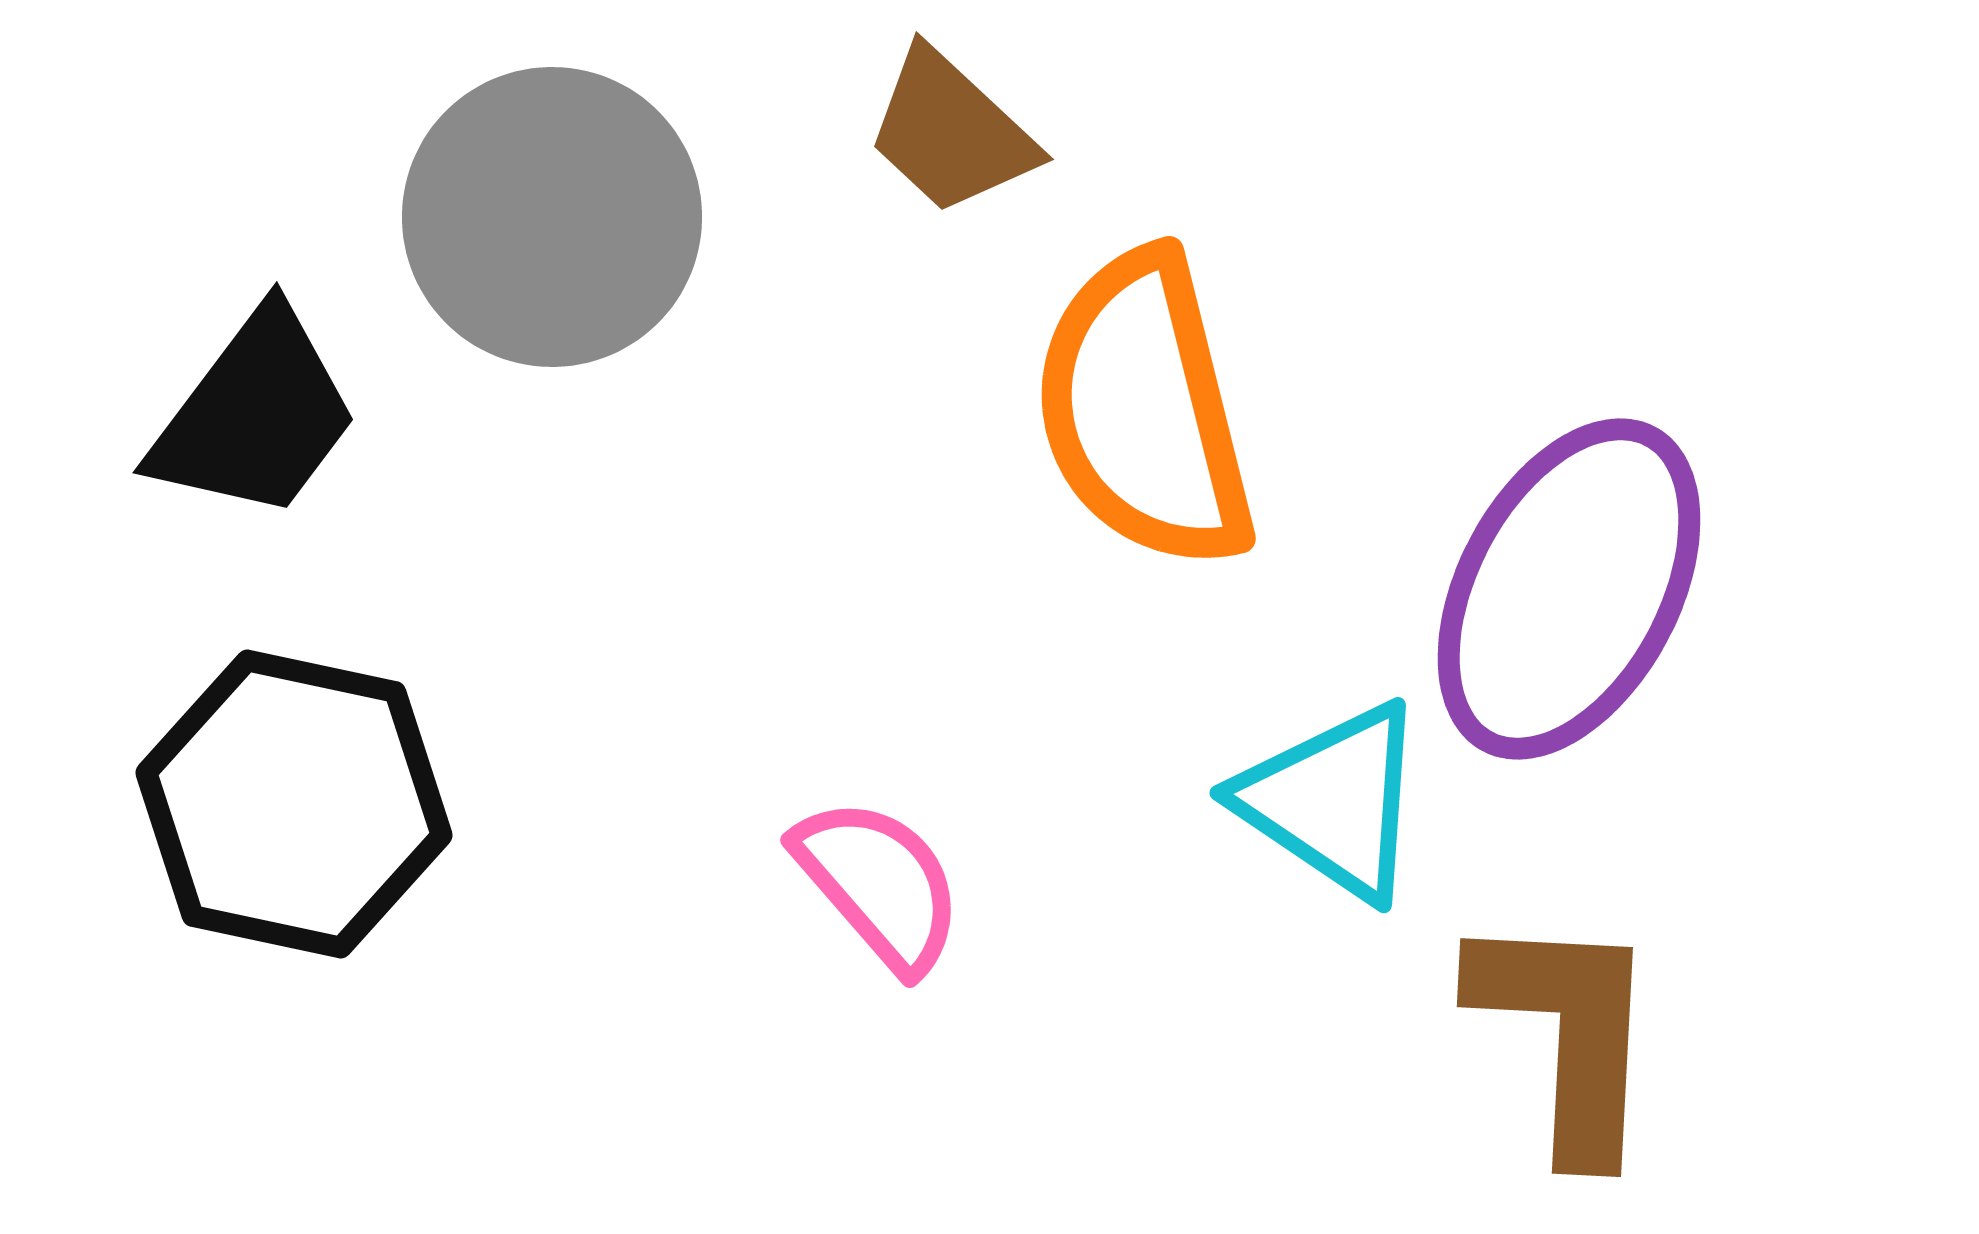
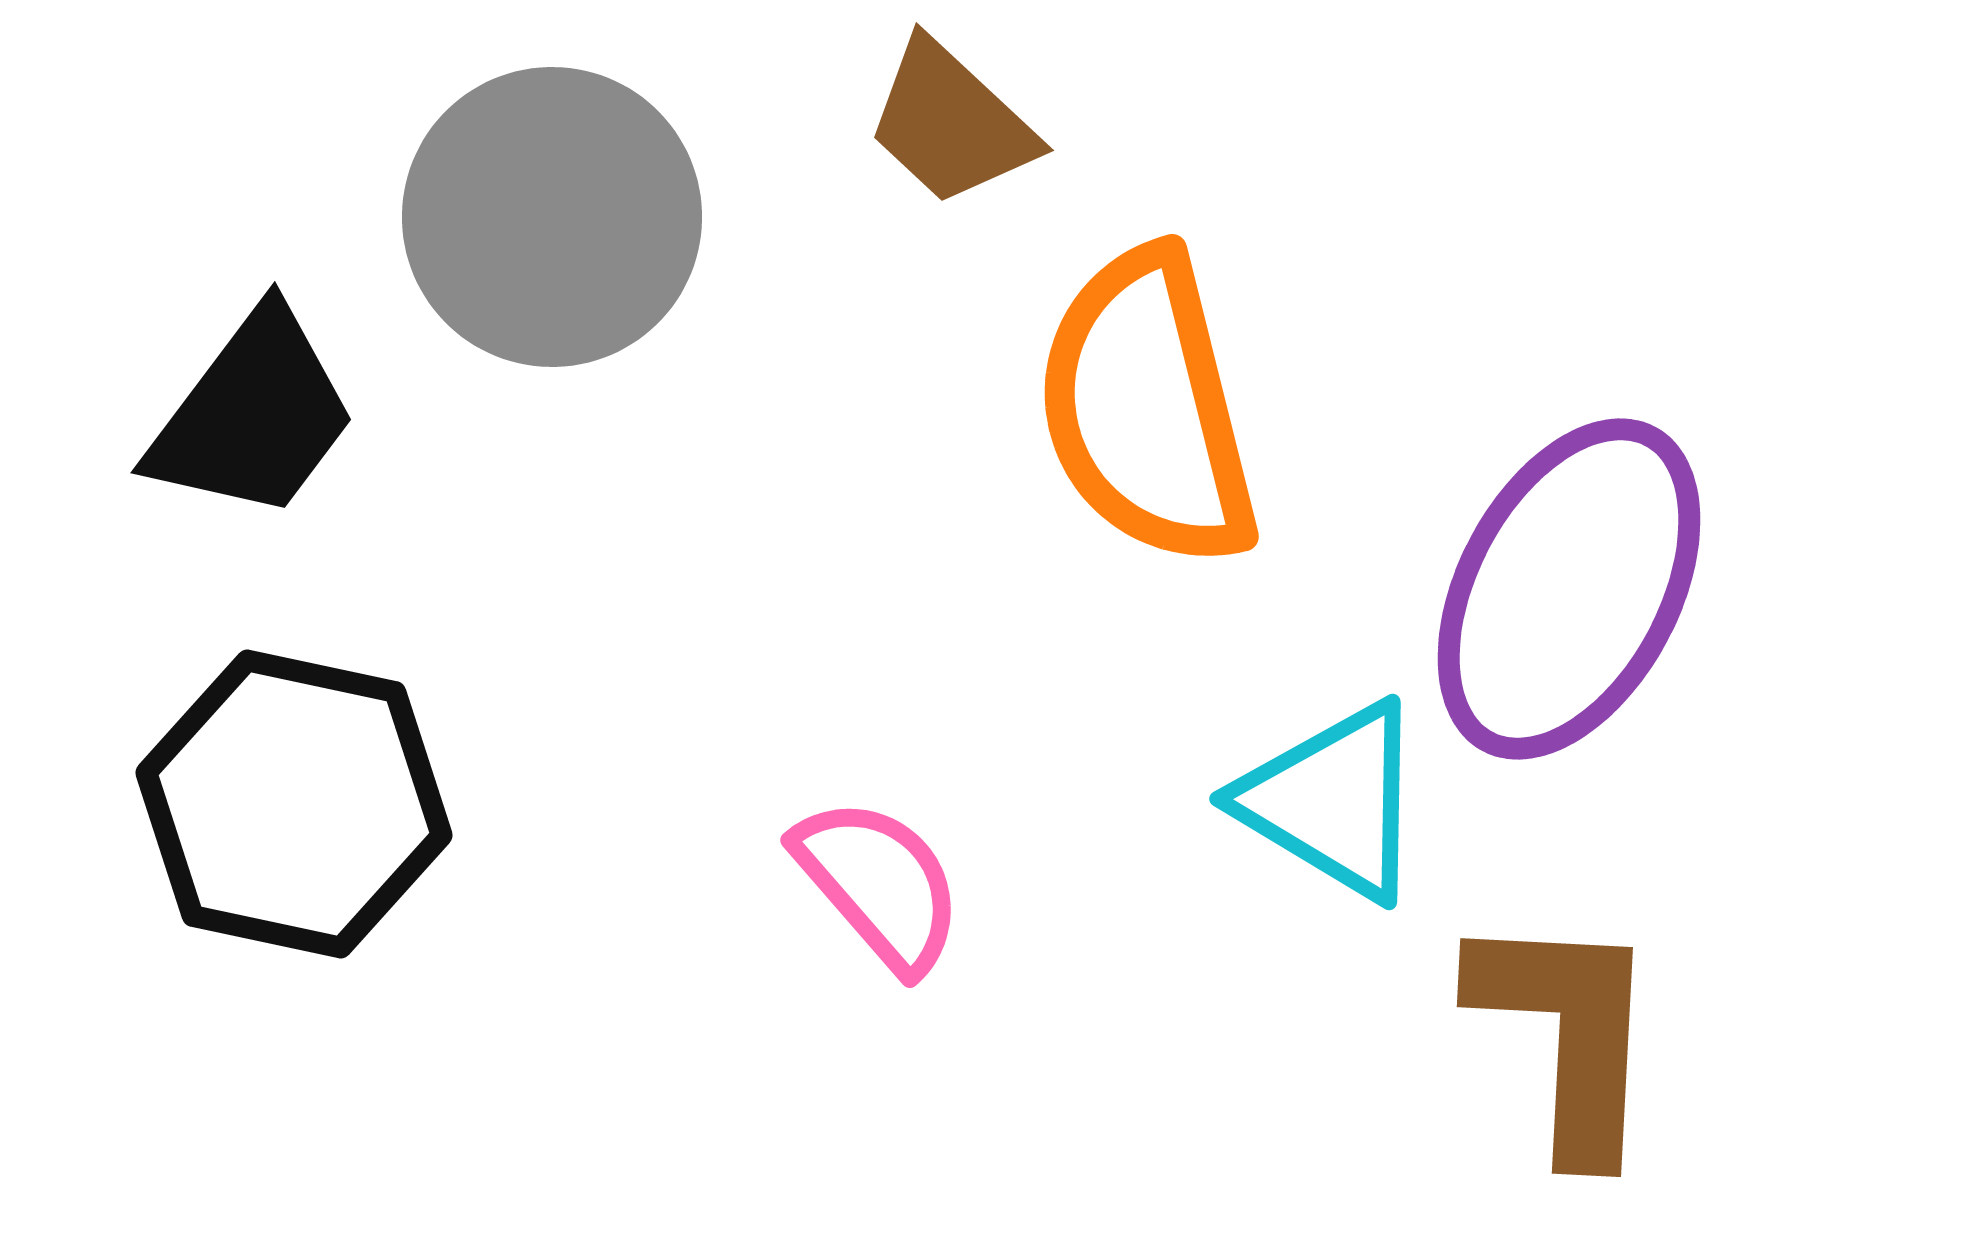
brown trapezoid: moved 9 px up
orange semicircle: moved 3 px right, 2 px up
black trapezoid: moved 2 px left
cyan triangle: rotated 3 degrees counterclockwise
